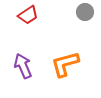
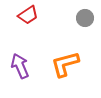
gray circle: moved 6 px down
purple arrow: moved 3 px left
